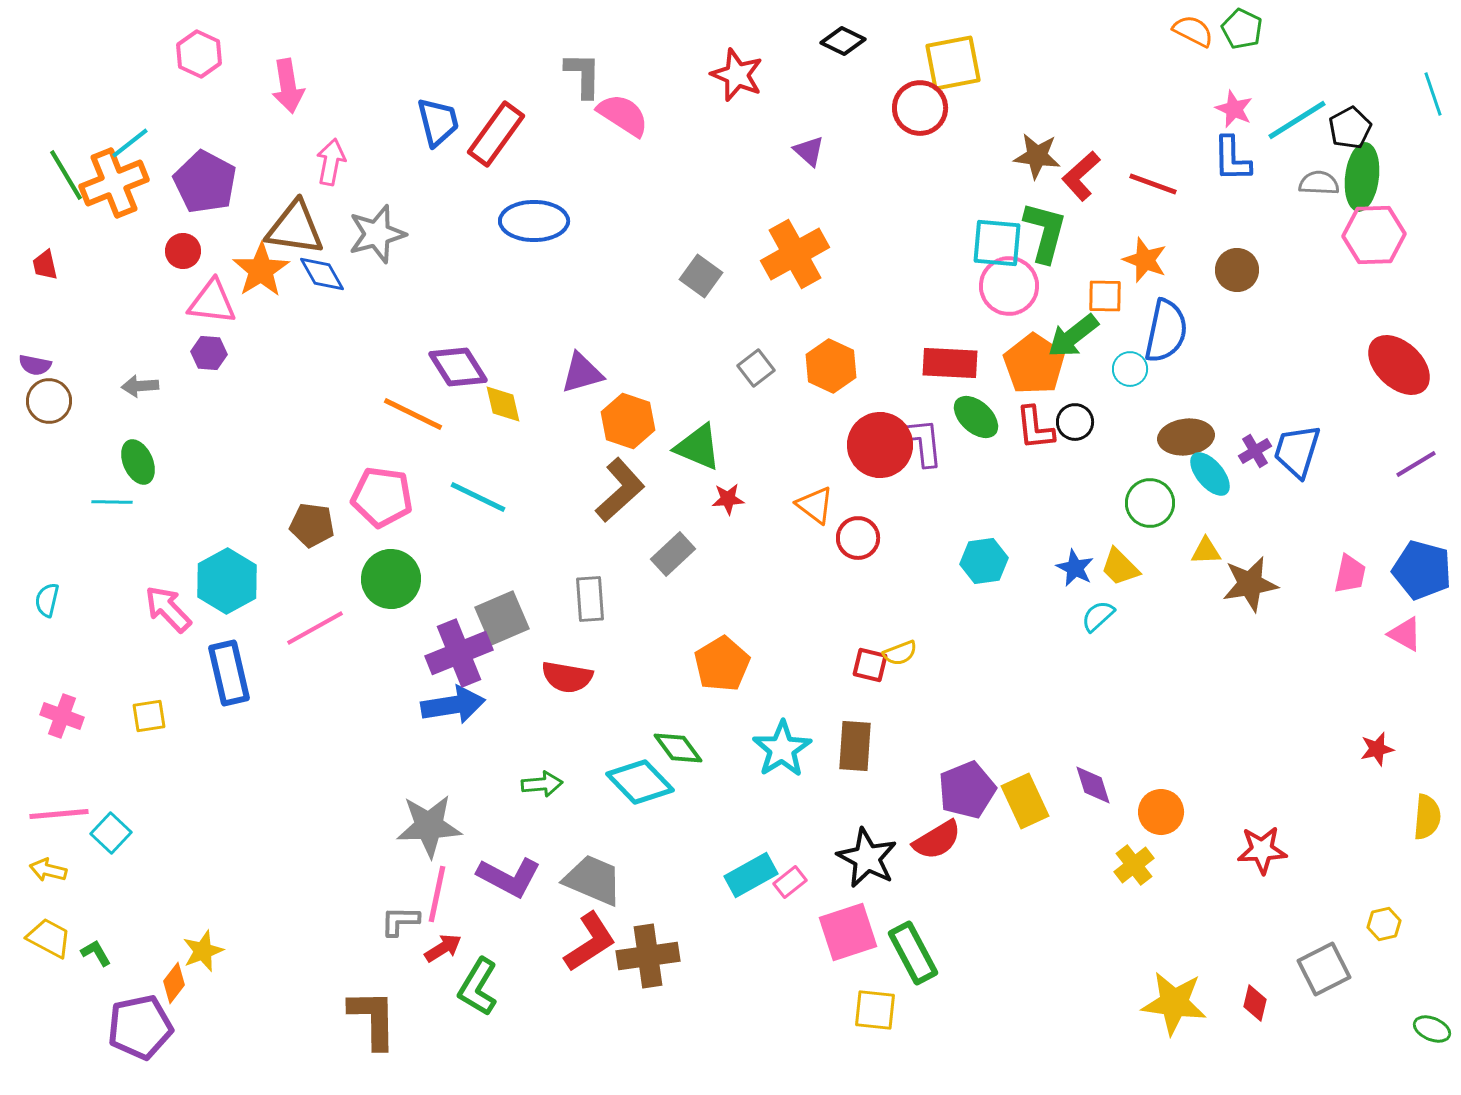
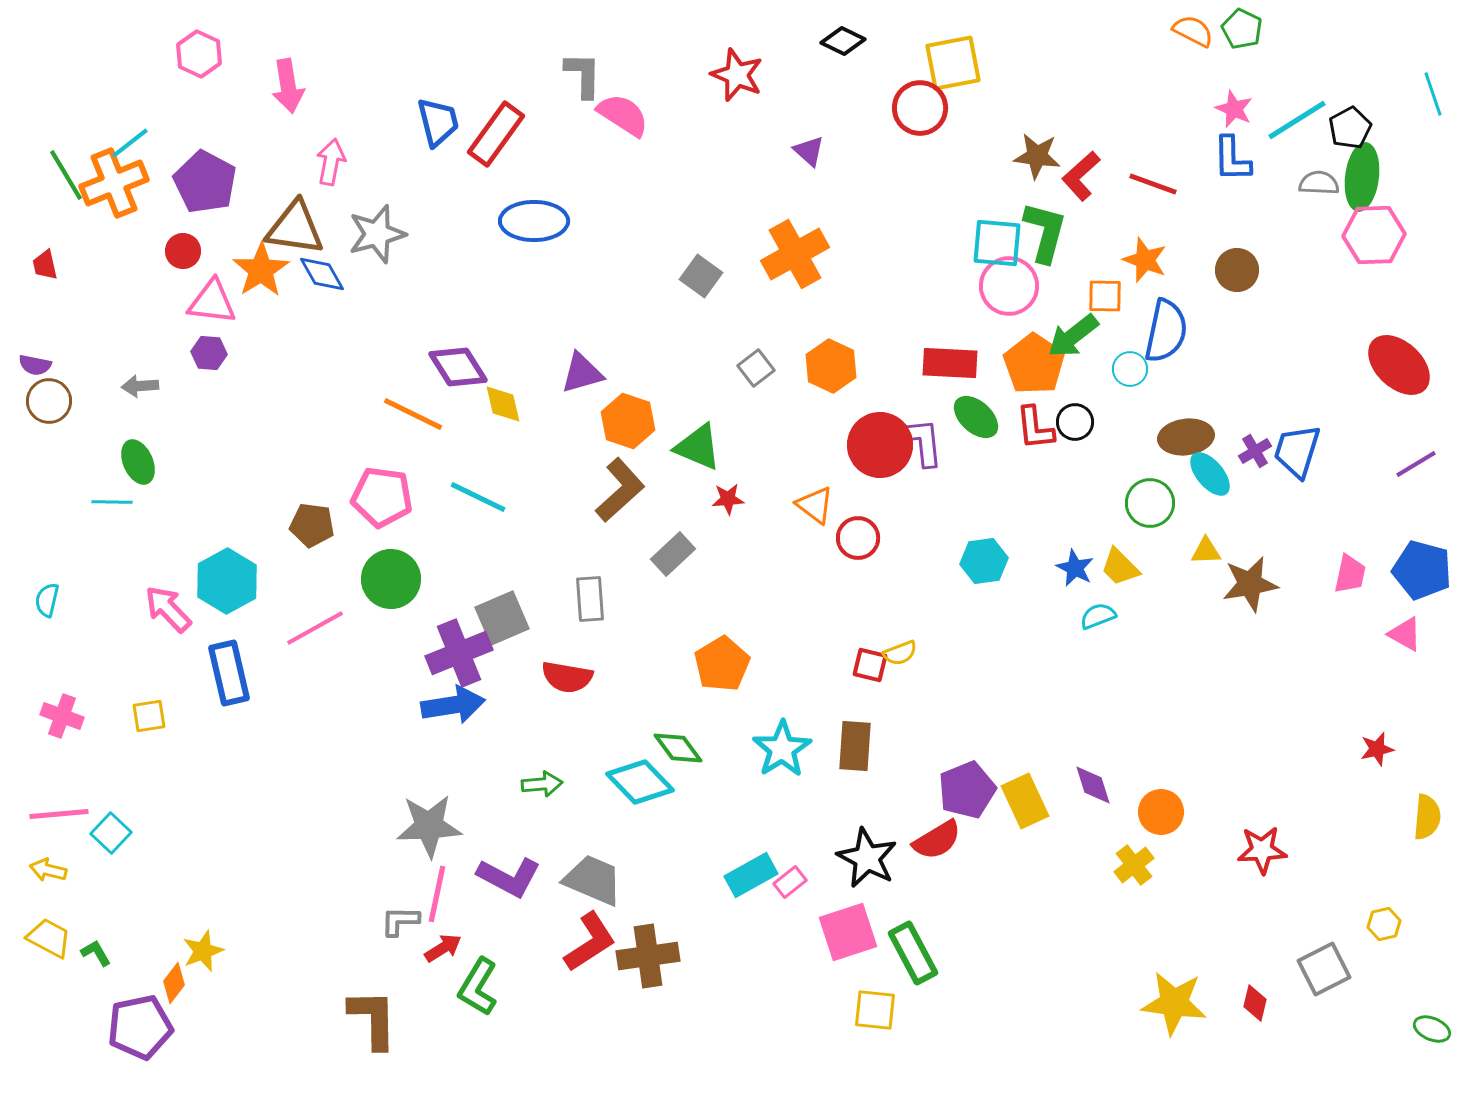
cyan semicircle at (1098, 616): rotated 21 degrees clockwise
